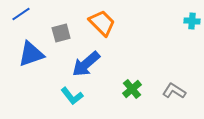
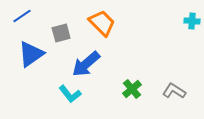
blue line: moved 1 px right, 2 px down
blue triangle: rotated 16 degrees counterclockwise
cyan L-shape: moved 2 px left, 2 px up
